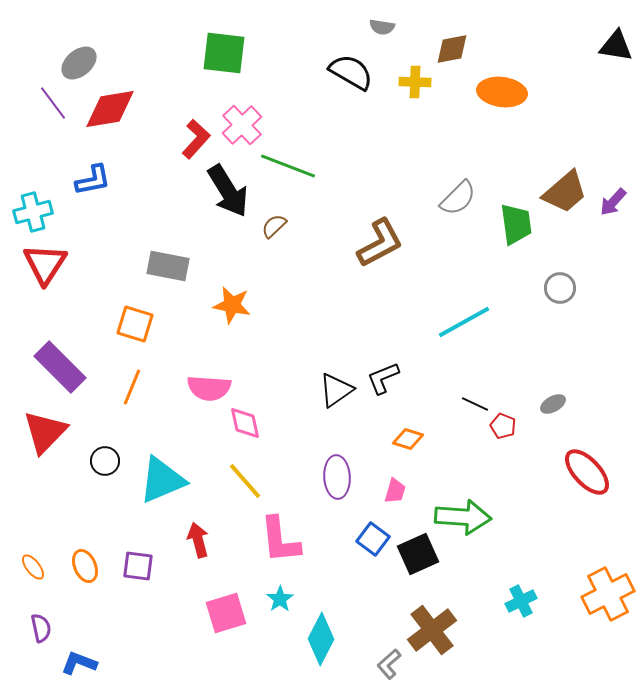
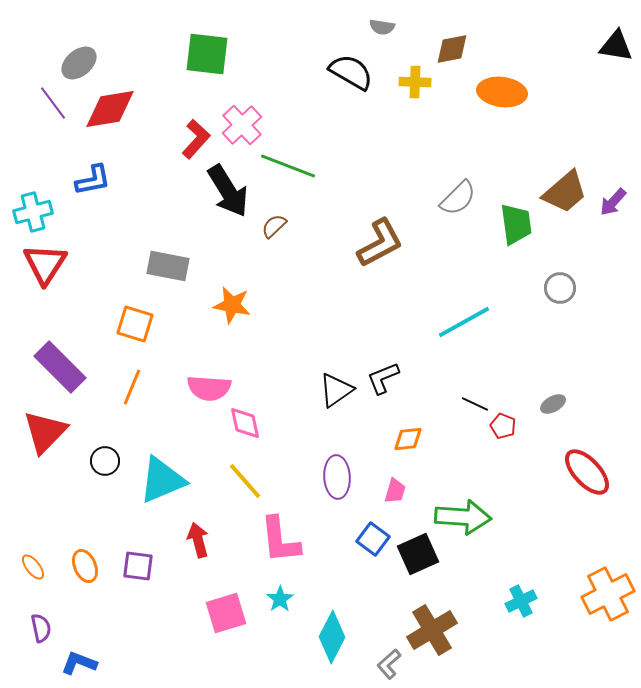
green square at (224, 53): moved 17 px left, 1 px down
orange diamond at (408, 439): rotated 24 degrees counterclockwise
brown cross at (432, 630): rotated 6 degrees clockwise
cyan diamond at (321, 639): moved 11 px right, 2 px up
